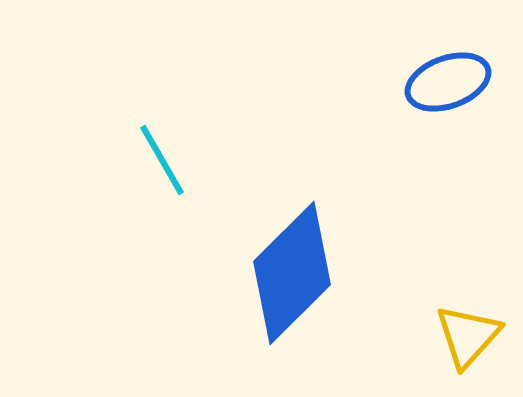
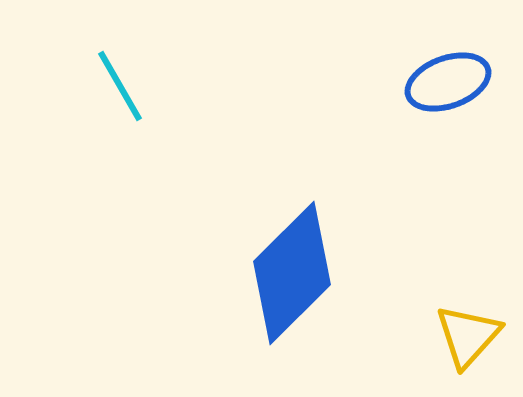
cyan line: moved 42 px left, 74 px up
